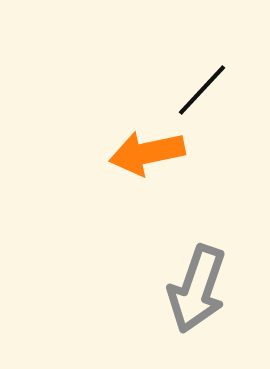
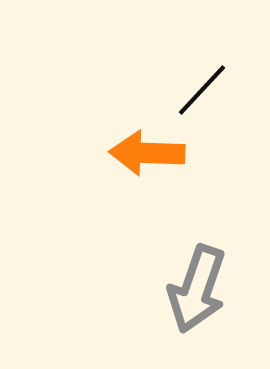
orange arrow: rotated 14 degrees clockwise
